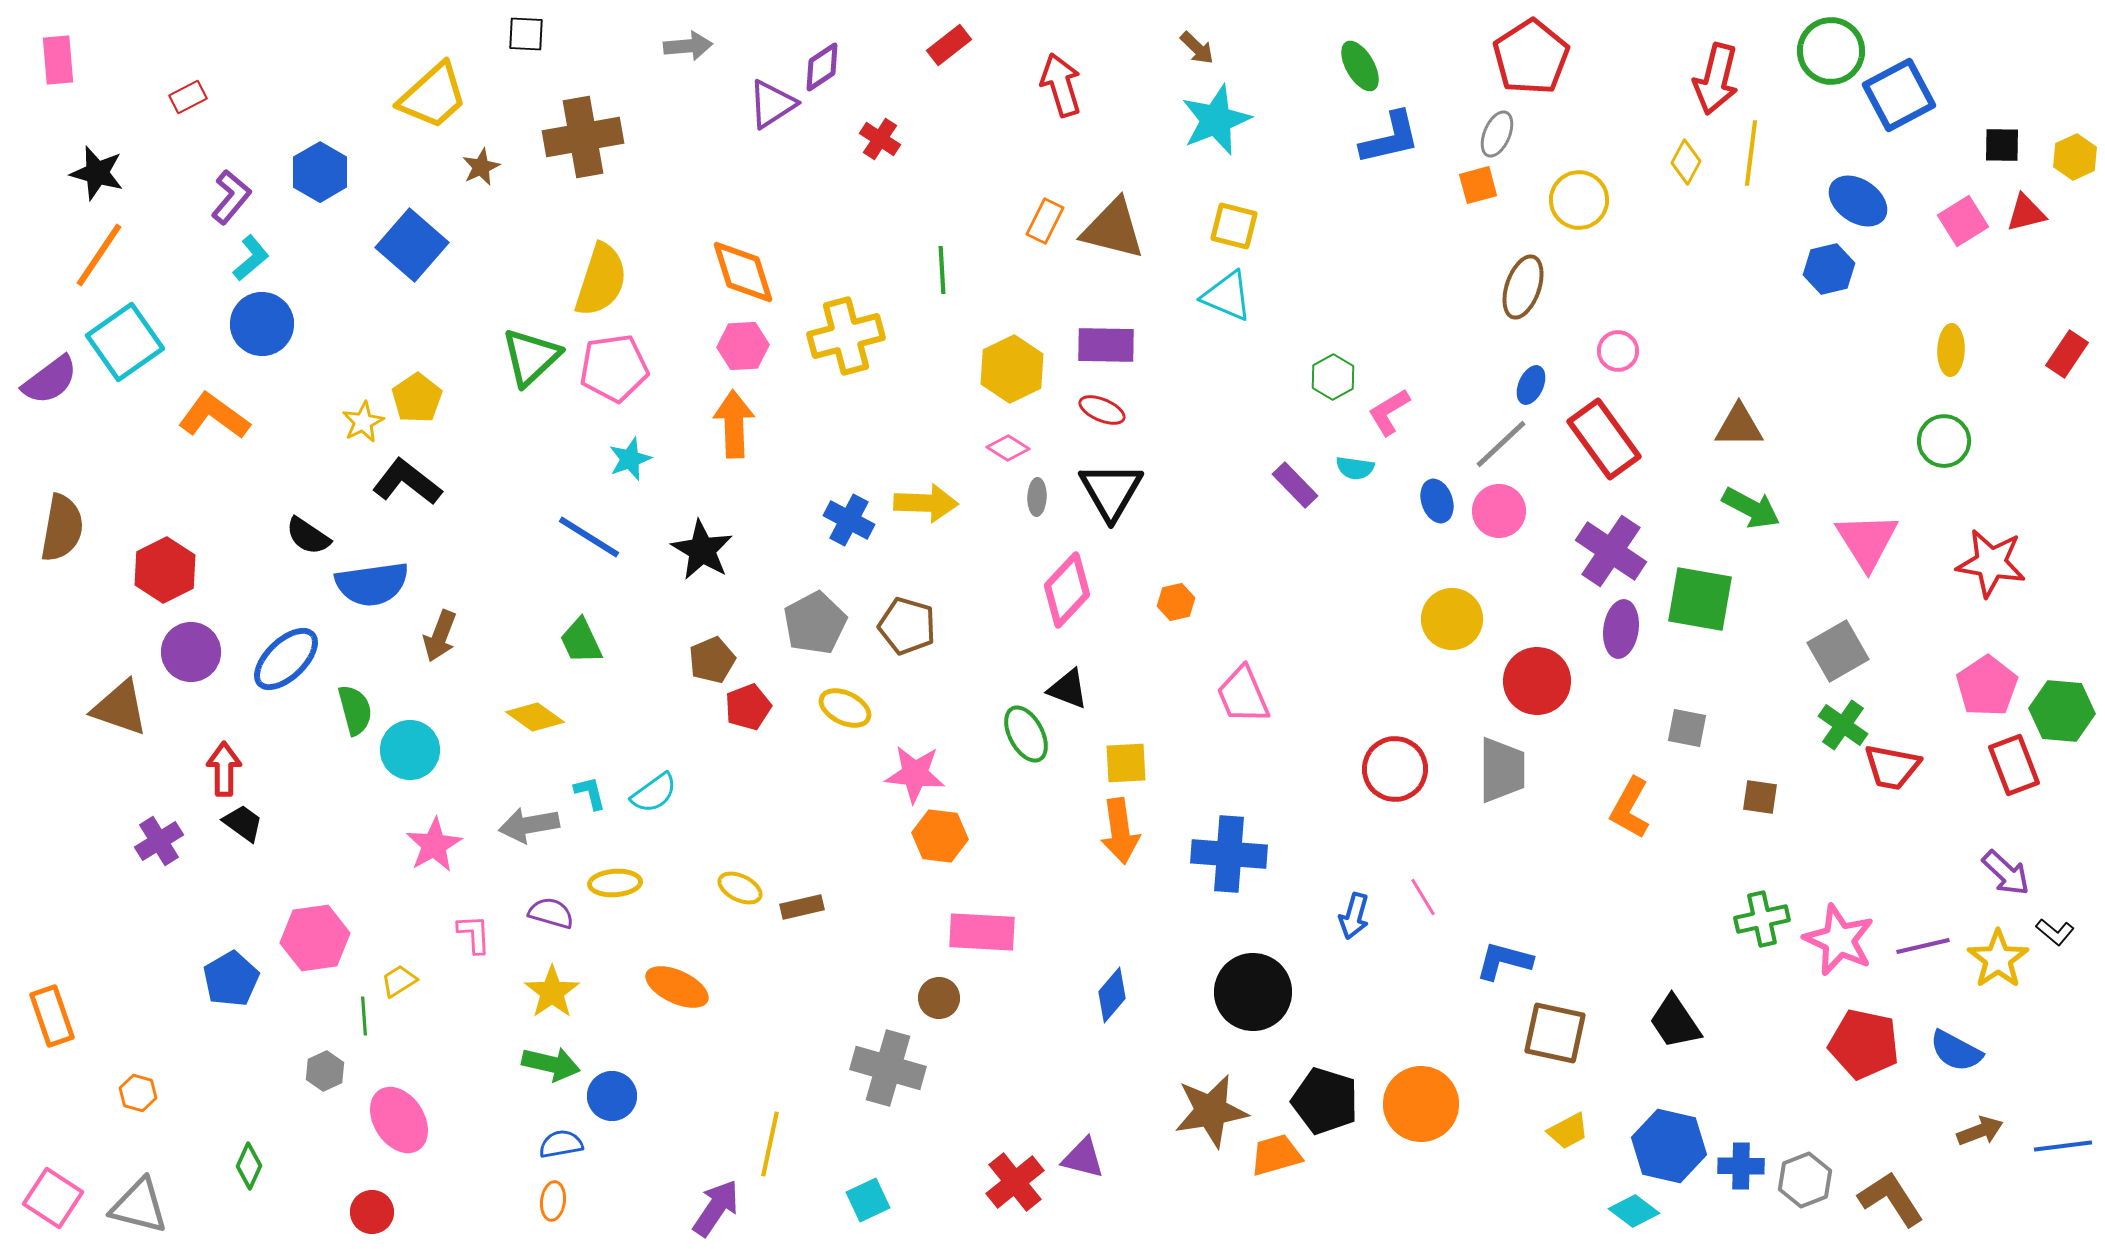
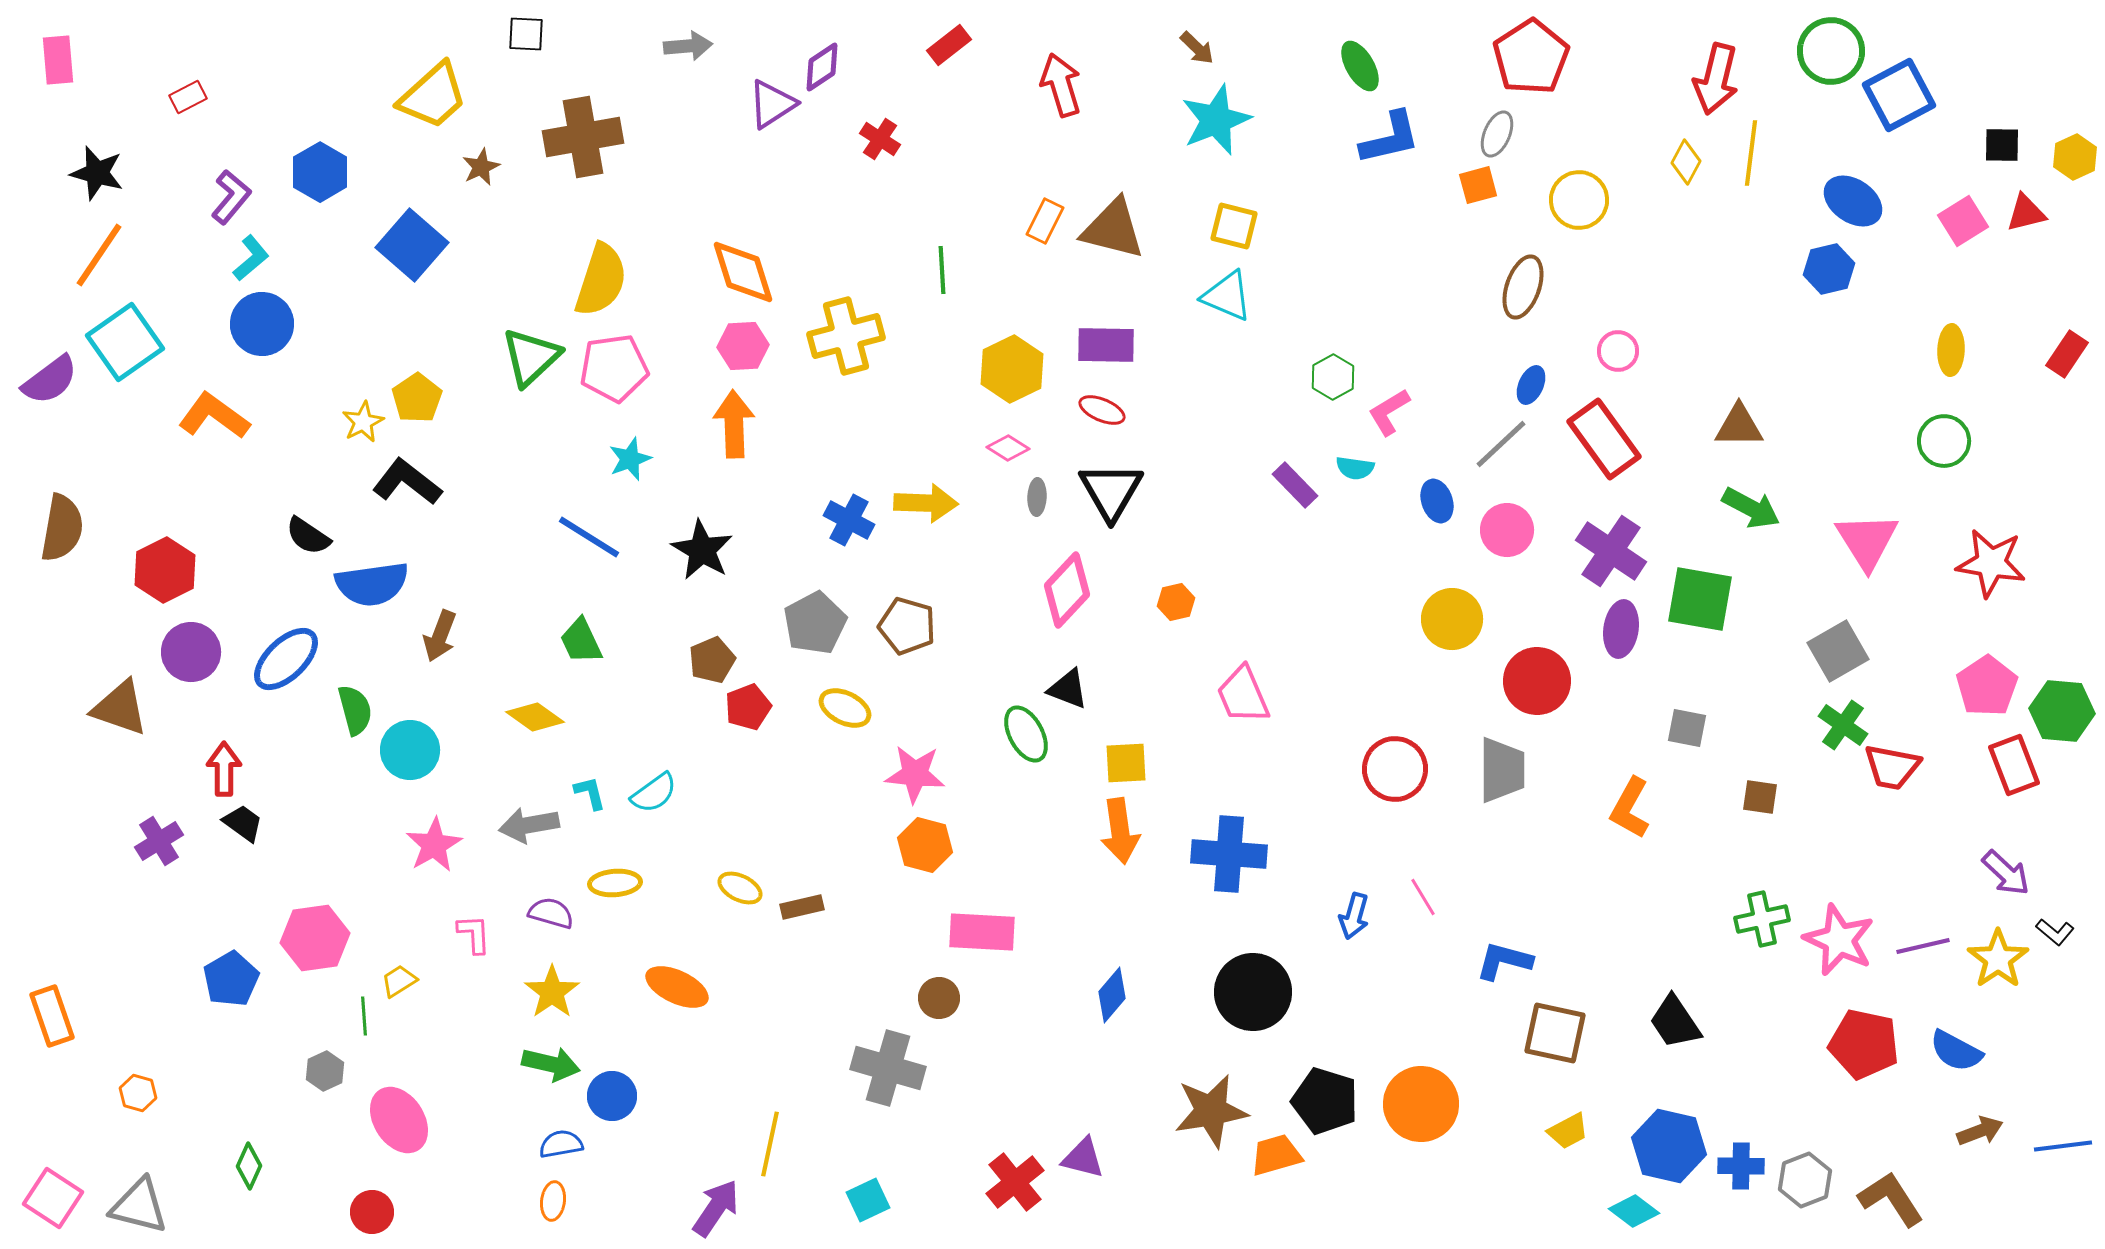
blue ellipse at (1858, 201): moved 5 px left
pink circle at (1499, 511): moved 8 px right, 19 px down
orange hexagon at (940, 836): moved 15 px left, 9 px down; rotated 8 degrees clockwise
